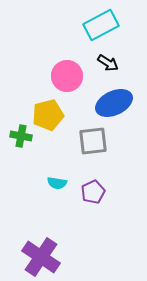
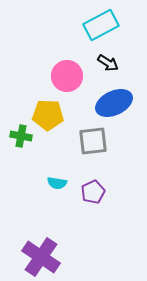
yellow pentagon: rotated 16 degrees clockwise
